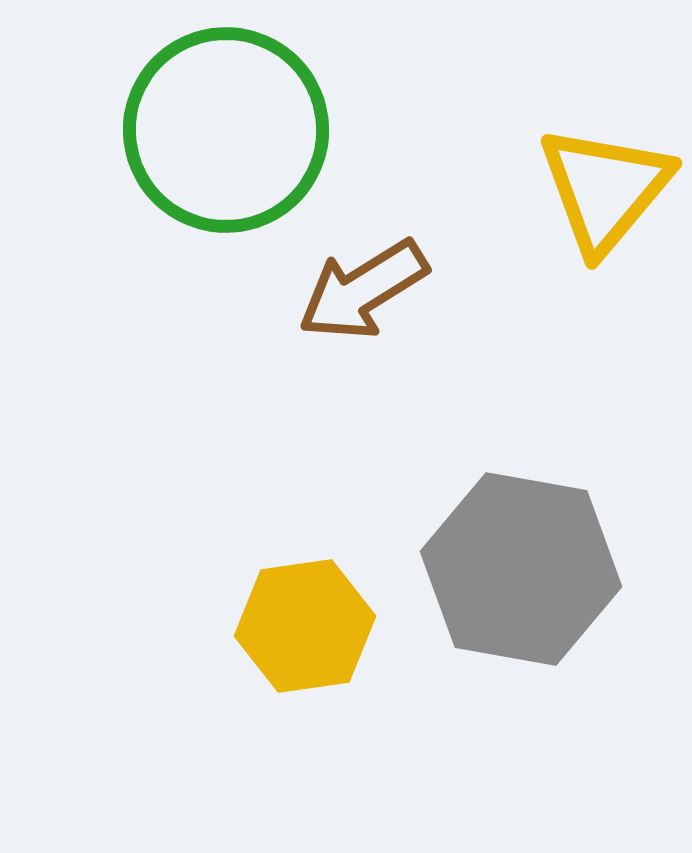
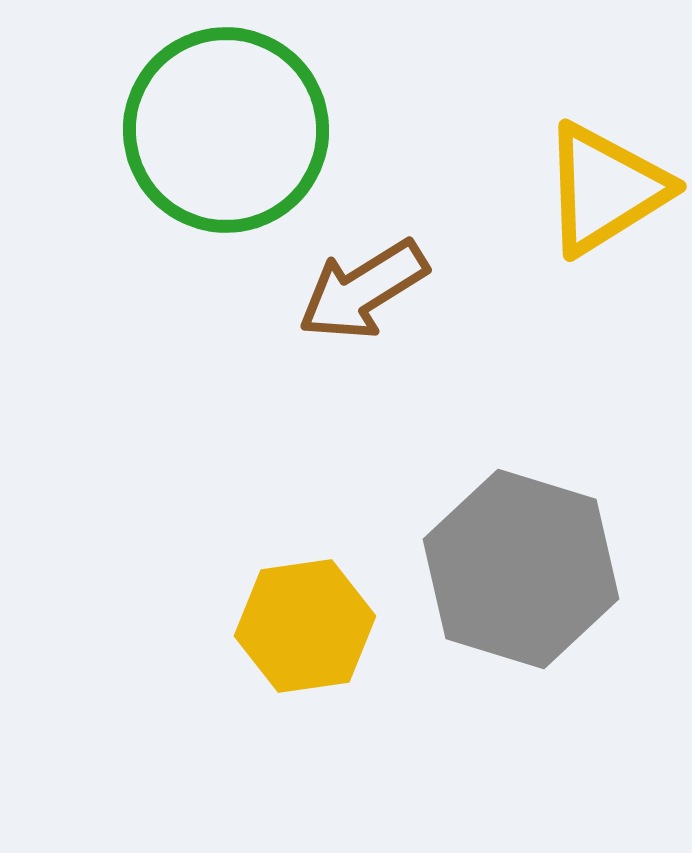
yellow triangle: rotated 18 degrees clockwise
gray hexagon: rotated 7 degrees clockwise
